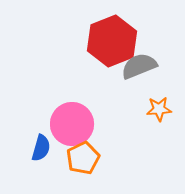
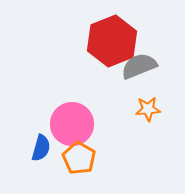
orange star: moved 11 px left
orange pentagon: moved 4 px left; rotated 16 degrees counterclockwise
